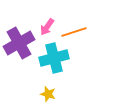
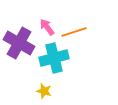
pink arrow: rotated 108 degrees clockwise
purple cross: rotated 32 degrees counterclockwise
yellow star: moved 4 px left, 3 px up
